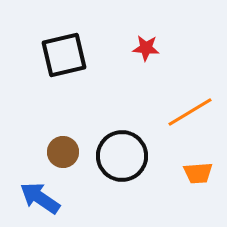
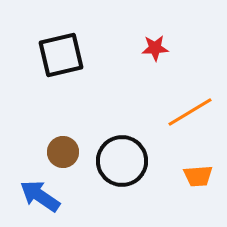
red star: moved 9 px right; rotated 8 degrees counterclockwise
black square: moved 3 px left
black circle: moved 5 px down
orange trapezoid: moved 3 px down
blue arrow: moved 2 px up
